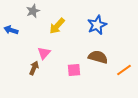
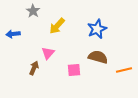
gray star: rotated 16 degrees counterclockwise
blue star: moved 4 px down
blue arrow: moved 2 px right, 4 px down; rotated 24 degrees counterclockwise
pink triangle: moved 4 px right
orange line: rotated 21 degrees clockwise
